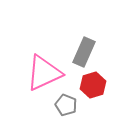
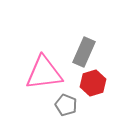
pink triangle: rotated 18 degrees clockwise
red hexagon: moved 2 px up
